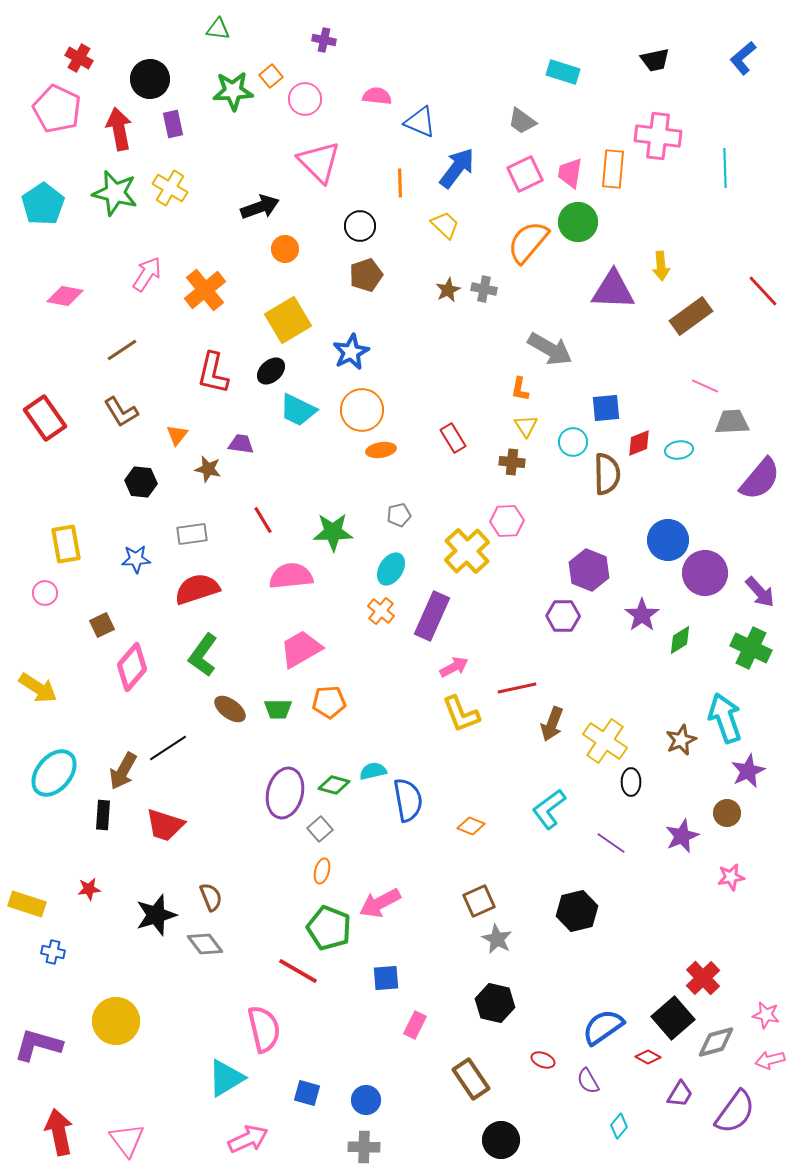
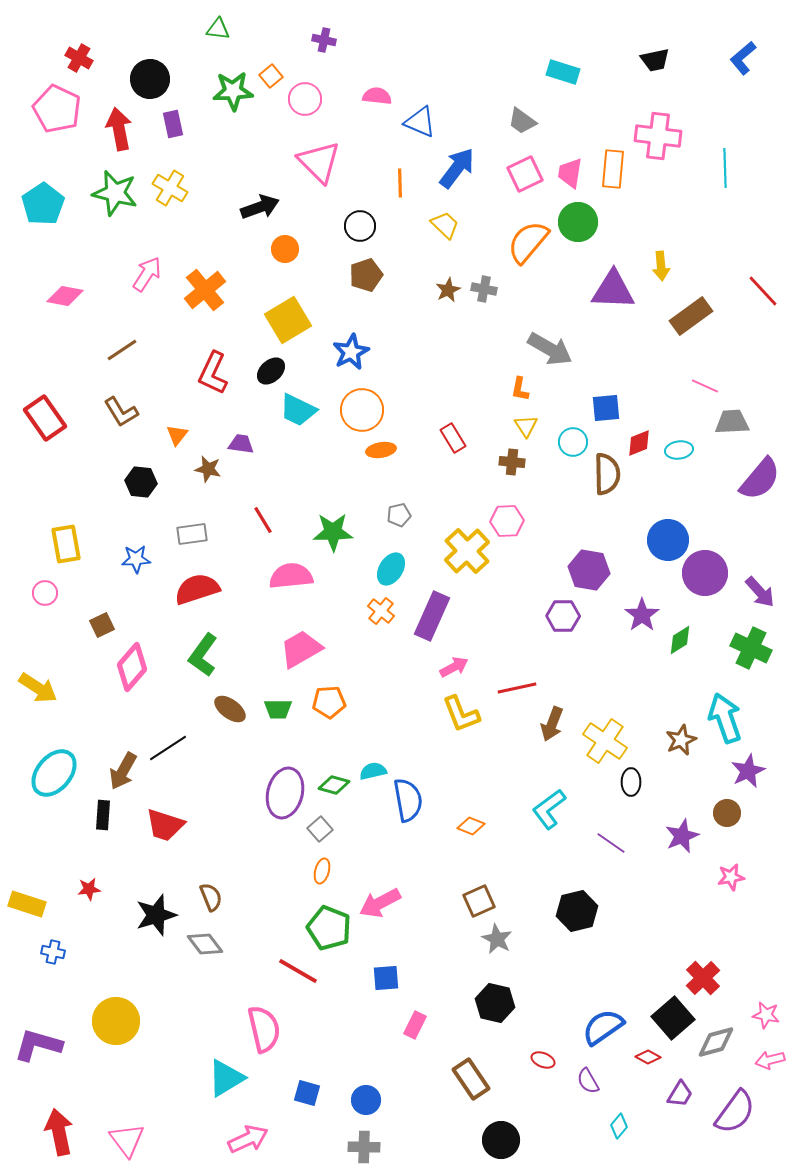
red L-shape at (213, 373): rotated 12 degrees clockwise
purple hexagon at (589, 570): rotated 12 degrees counterclockwise
